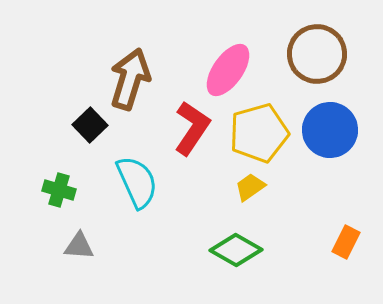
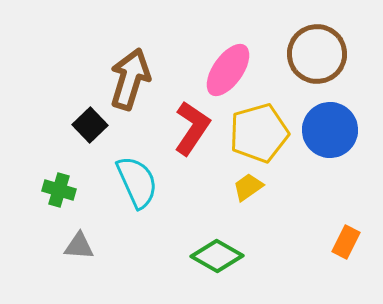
yellow trapezoid: moved 2 px left
green diamond: moved 19 px left, 6 px down
